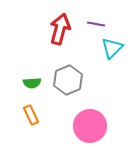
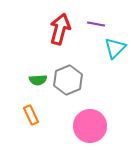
cyan triangle: moved 3 px right
green semicircle: moved 6 px right, 3 px up
